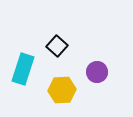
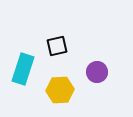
black square: rotated 35 degrees clockwise
yellow hexagon: moved 2 px left
